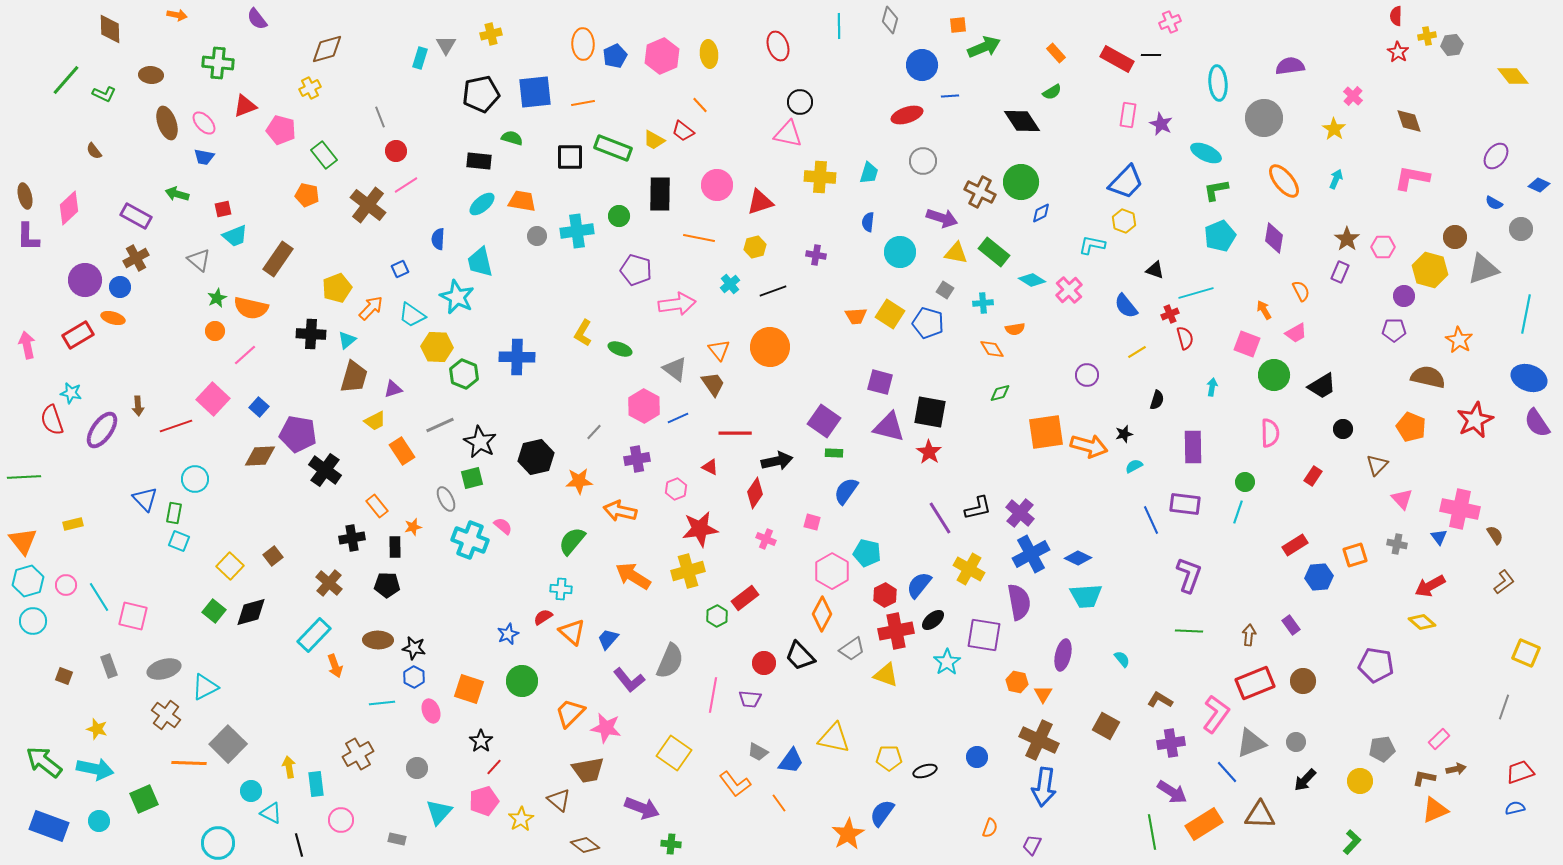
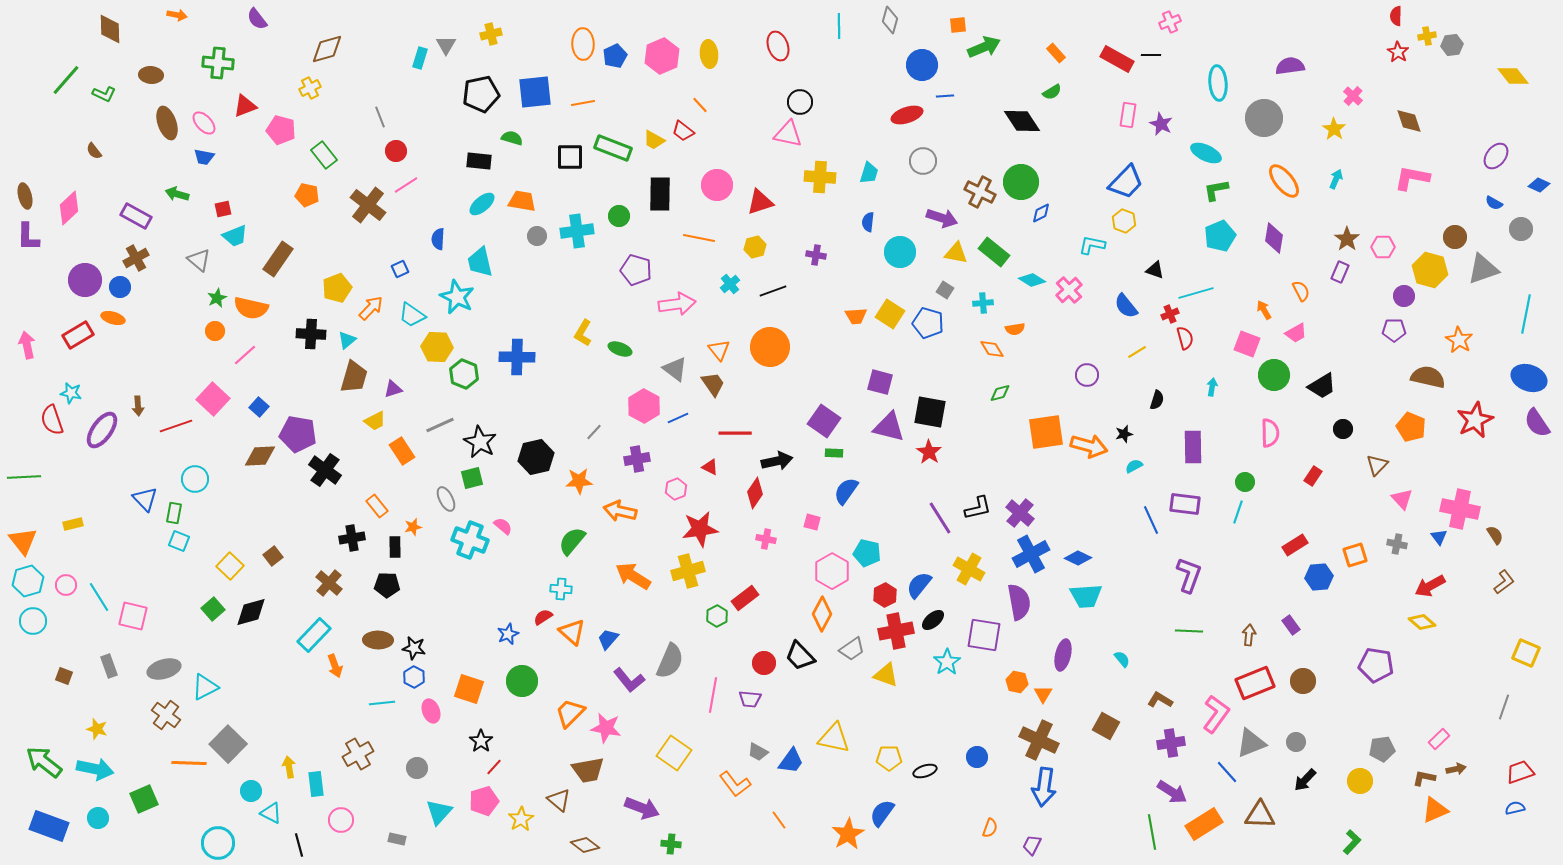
blue line at (950, 96): moved 5 px left
pink cross at (766, 539): rotated 12 degrees counterclockwise
green square at (214, 611): moved 1 px left, 2 px up; rotated 10 degrees clockwise
orange line at (779, 803): moved 17 px down
cyan circle at (99, 821): moved 1 px left, 3 px up
